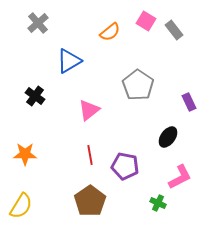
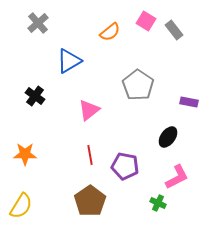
purple rectangle: rotated 54 degrees counterclockwise
pink L-shape: moved 3 px left
